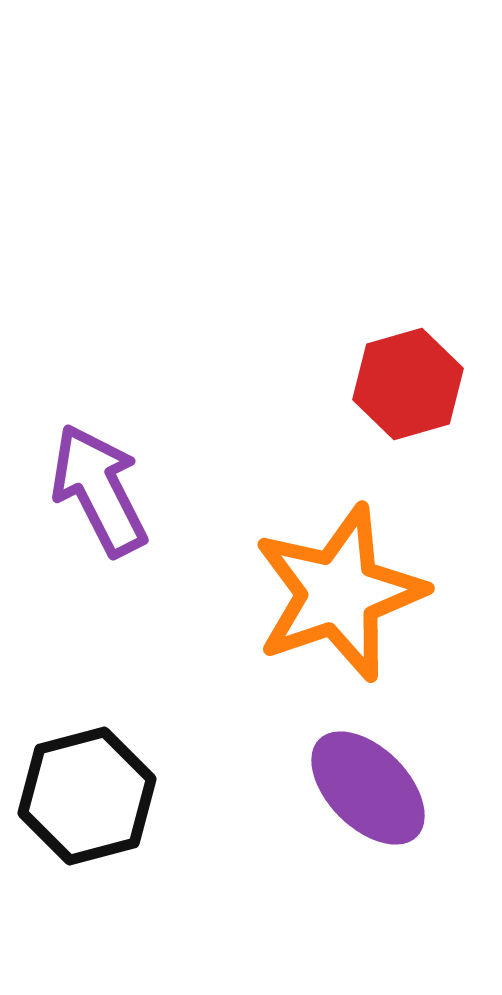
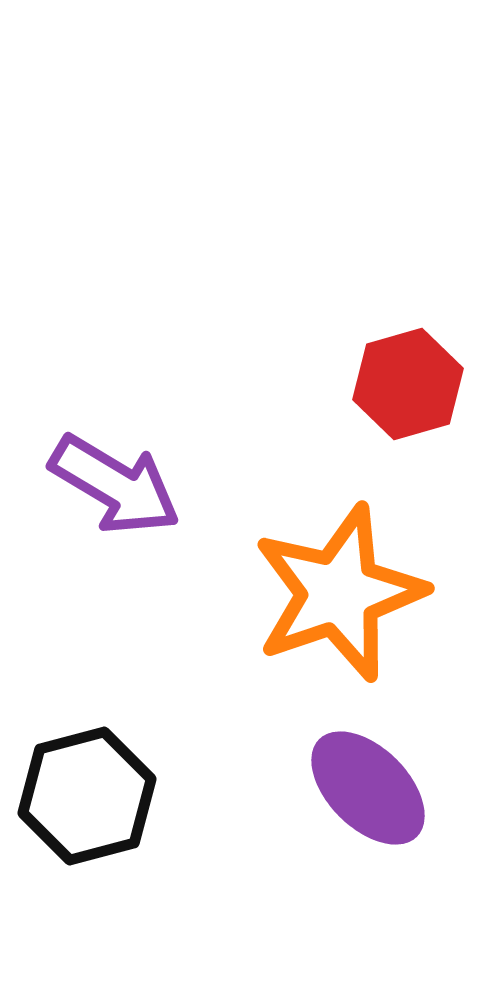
purple arrow: moved 16 px right, 5 px up; rotated 148 degrees clockwise
